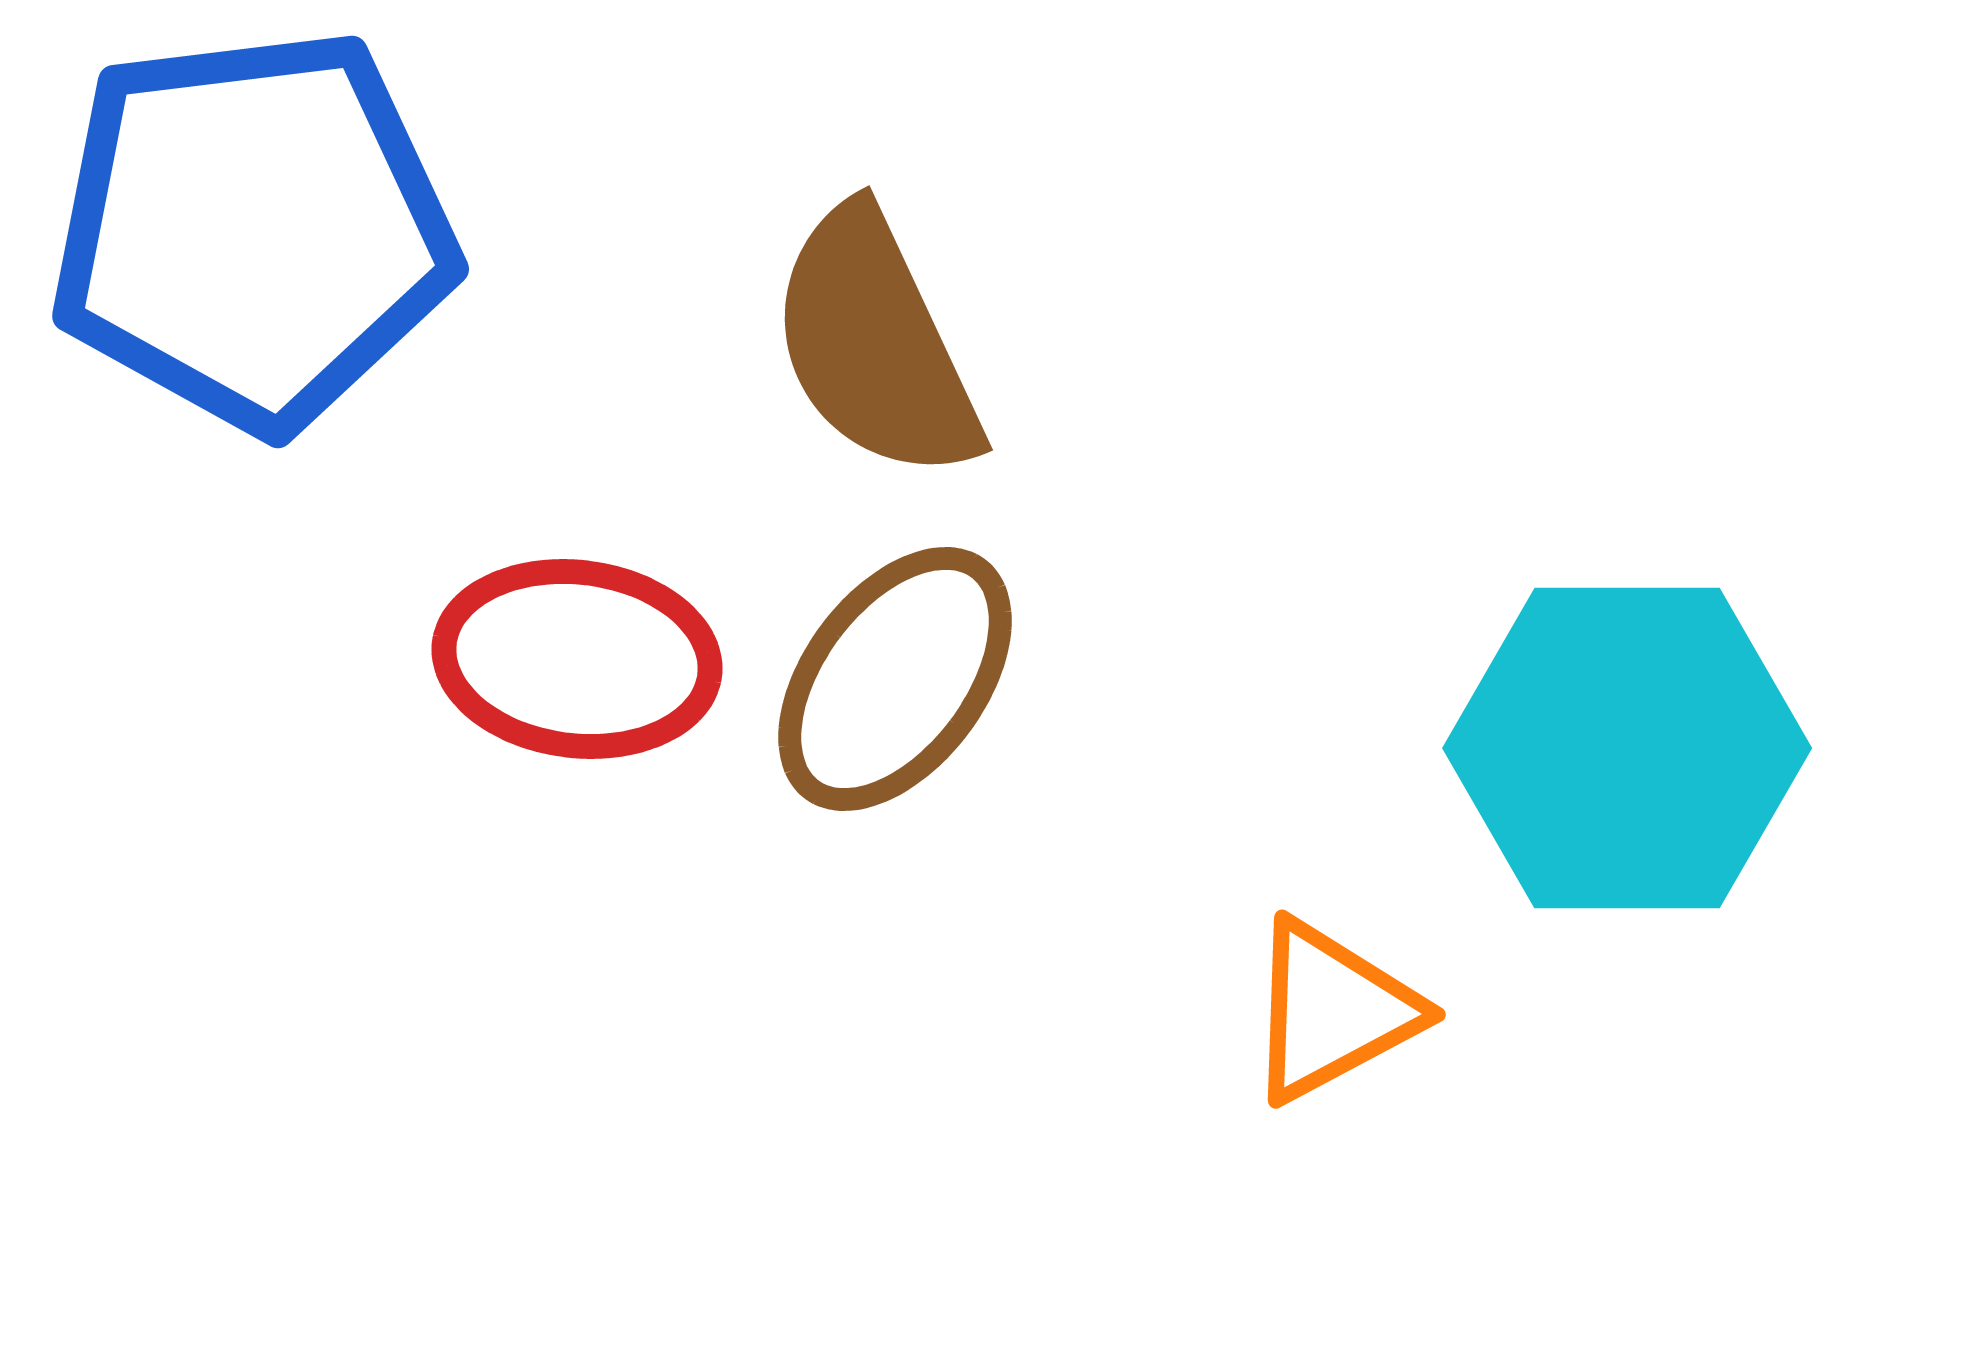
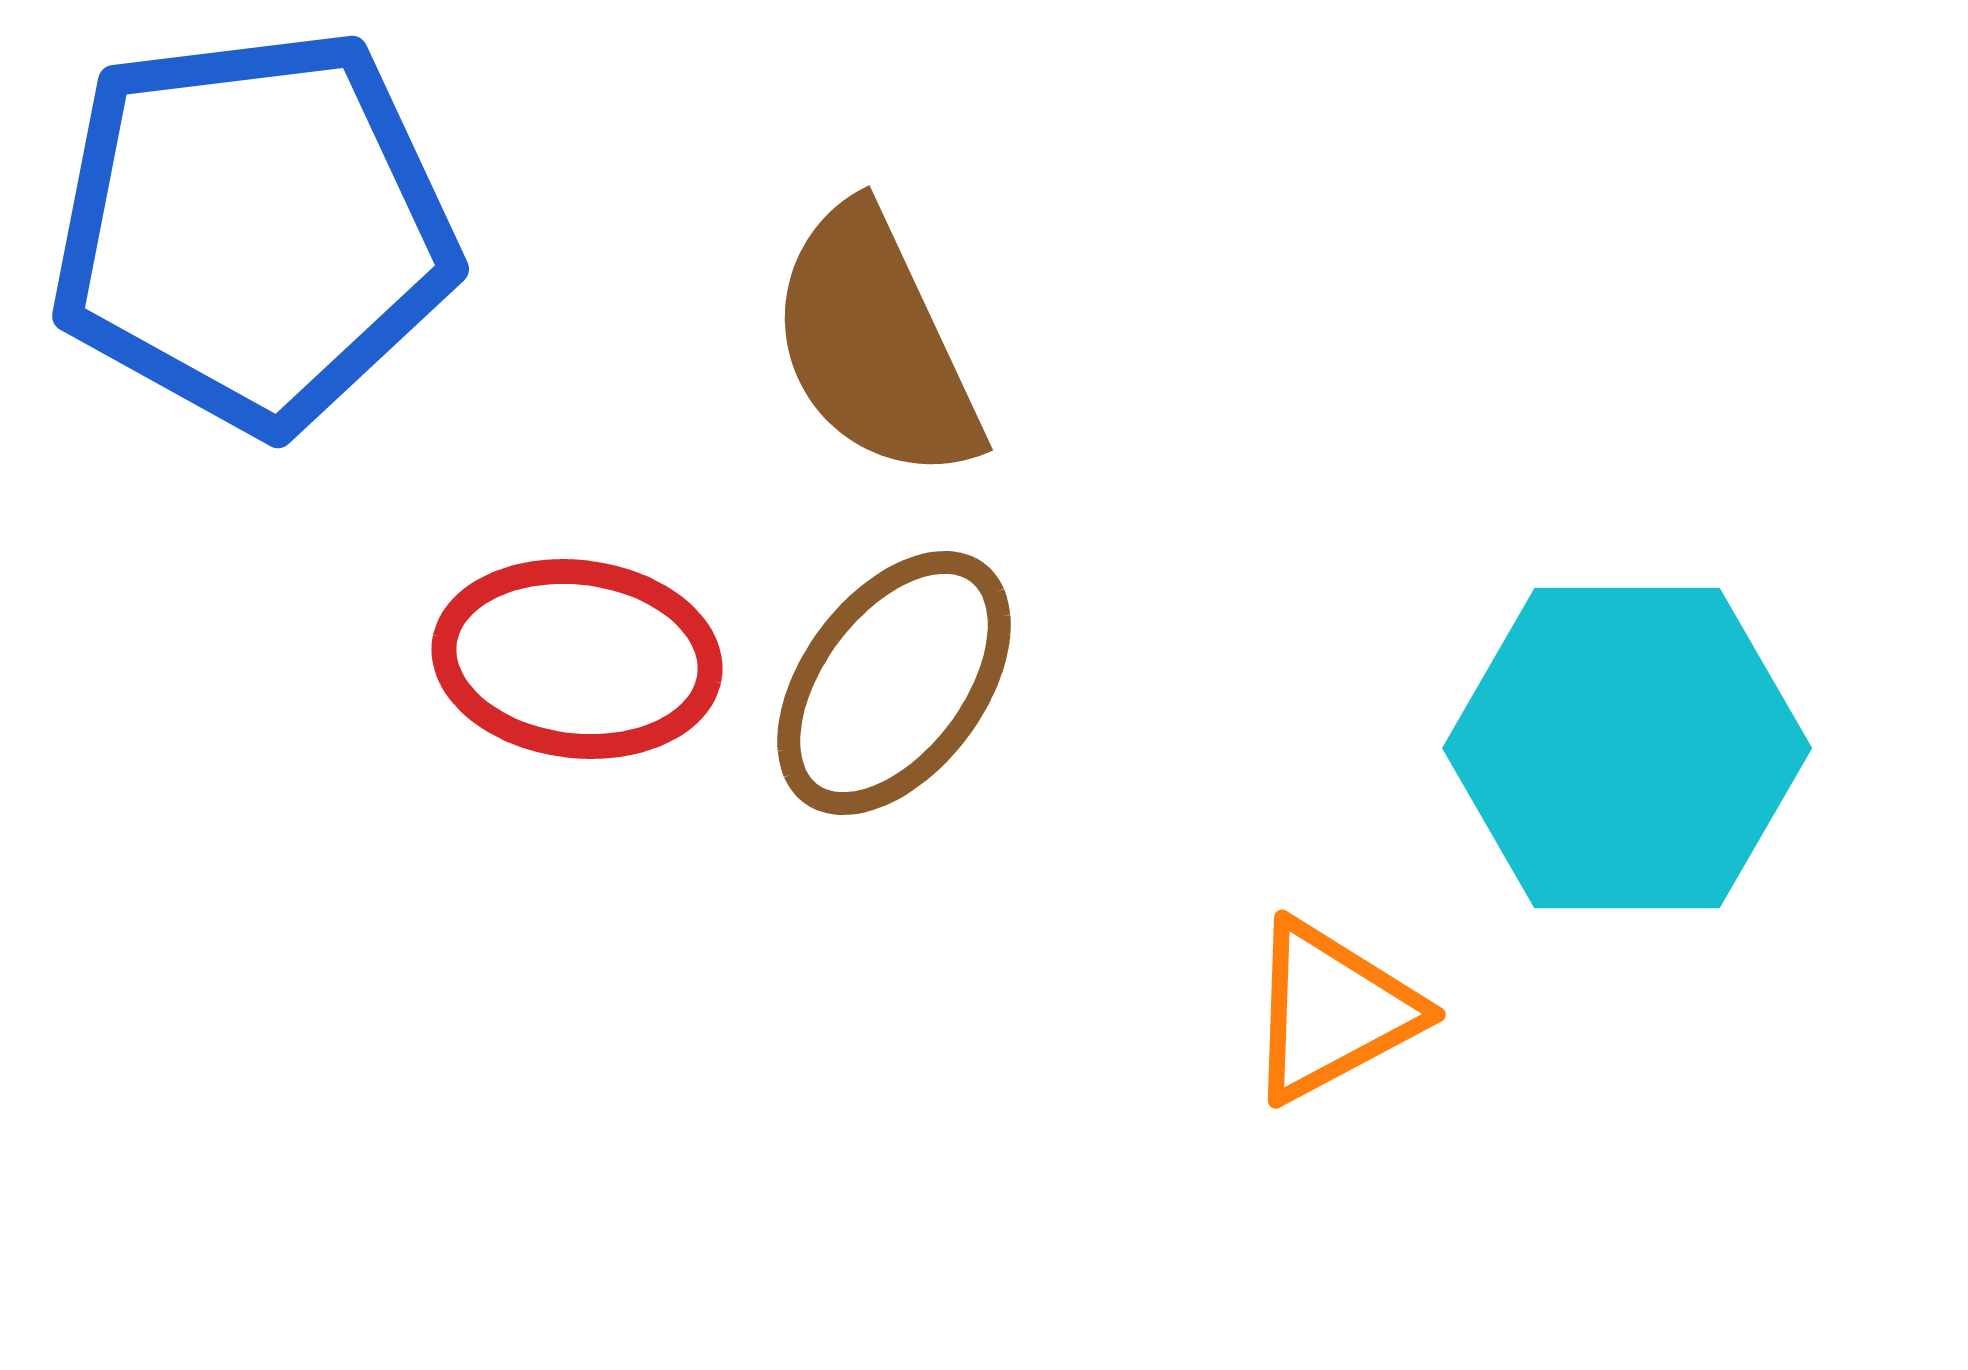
brown ellipse: moved 1 px left, 4 px down
